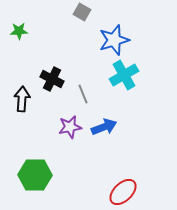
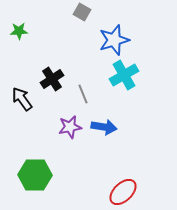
black cross: rotated 30 degrees clockwise
black arrow: rotated 40 degrees counterclockwise
blue arrow: rotated 30 degrees clockwise
